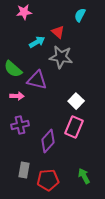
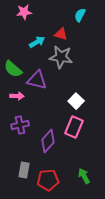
red triangle: moved 3 px right, 2 px down; rotated 24 degrees counterclockwise
